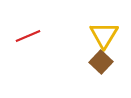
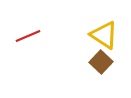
yellow triangle: rotated 28 degrees counterclockwise
